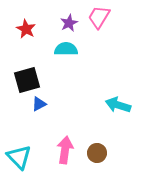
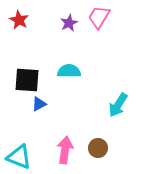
red star: moved 7 px left, 9 px up
cyan semicircle: moved 3 px right, 22 px down
black square: rotated 20 degrees clockwise
cyan arrow: rotated 75 degrees counterclockwise
brown circle: moved 1 px right, 5 px up
cyan triangle: rotated 24 degrees counterclockwise
